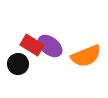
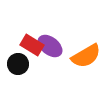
orange semicircle: rotated 8 degrees counterclockwise
